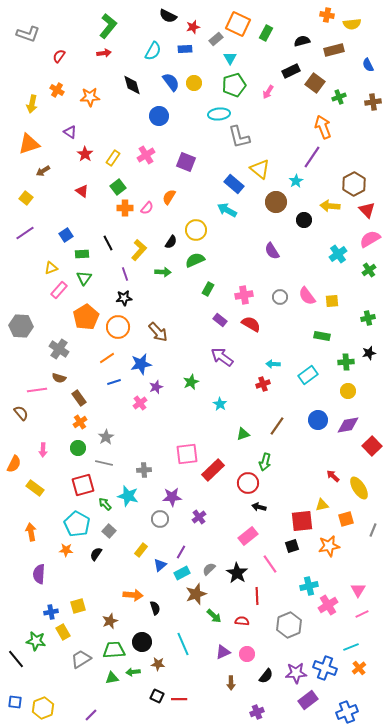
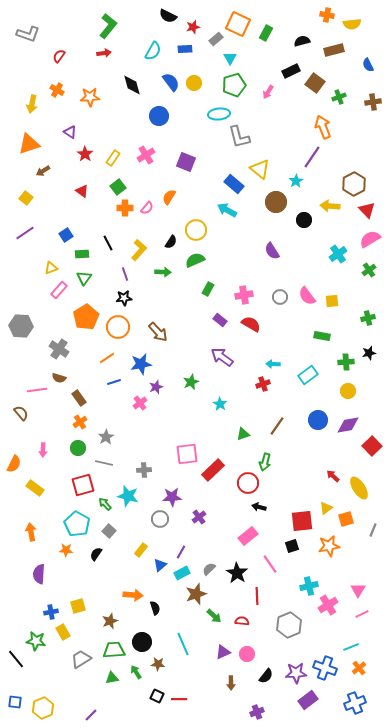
yellow triangle at (322, 505): moved 4 px right, 3 px down; rotated 24 degrees counterclockwise
green arrow at (133, 672): moved 3 px right; rotated 64 degrees clockwise
blue cross at (347, 712): moved 8 px right, 9 px up
